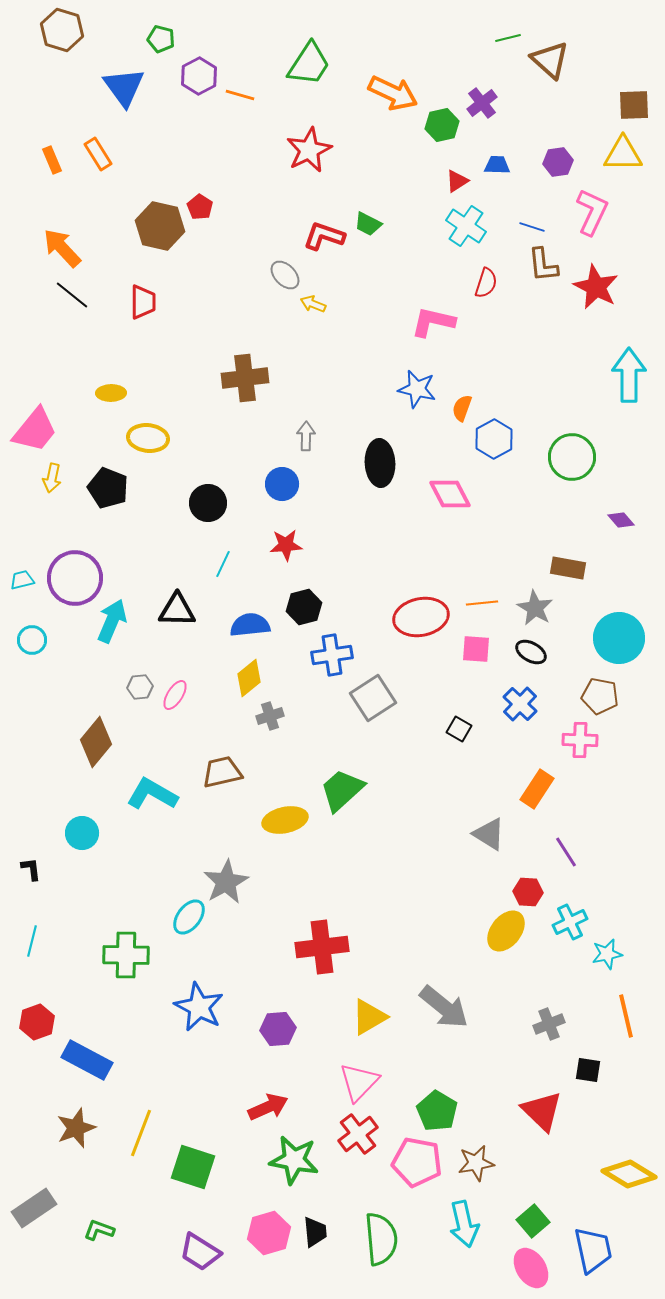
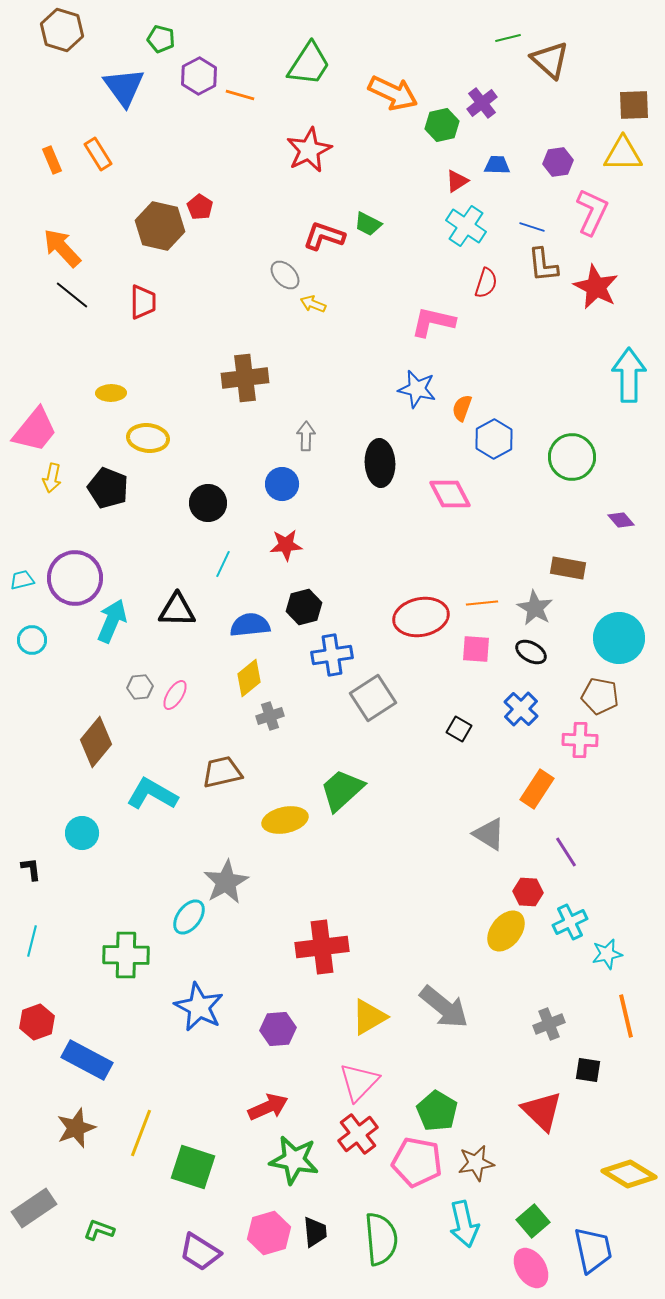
blue cross at (520, 704): moved 1 px right, 5 px down
